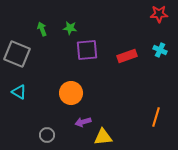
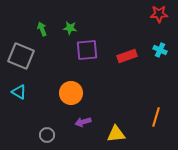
gray square: moved 4 px right, 2 px down
yellow triangle: moved 13 px right, 3 px up
